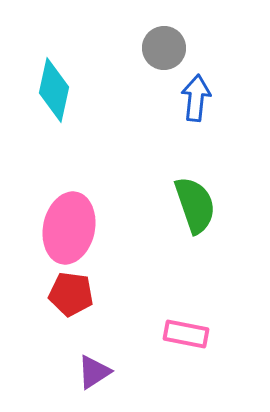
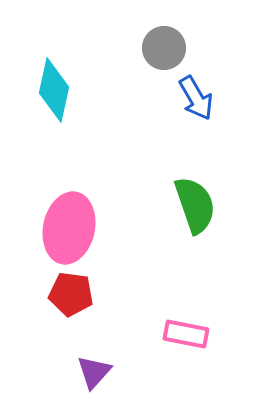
blue arrow: rotated 144 degrees clockwise
purple triangle: rotated 15 degrees counterclockwise
